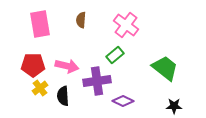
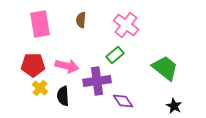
yellow cross: rotated 14 degrees counterclockwise
purple diamond: rotated 30 degrees clockwise
black star: rotated 28 degrees clockwise
